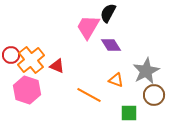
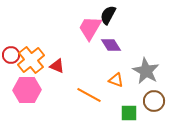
black semicircle: moved 2 px down
pink trapezoid: moved 2 px right, 1 px down
gray star: rotated 16 degrees counterclockwise
pink hexagon: rotated 20 degrees counterclockwise
brown circle: moved 6 px down
